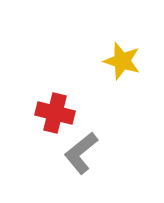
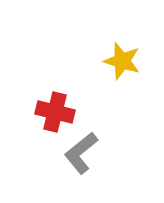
red cross: moved 1 px up
